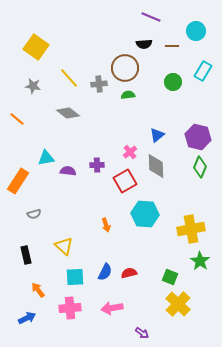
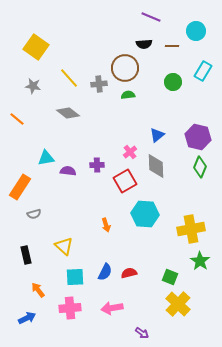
orange rectangle at (18, 181): moved 2 px right, 6 px down
